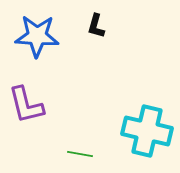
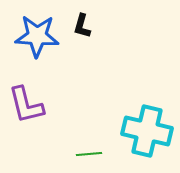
black L-shape: moved 14 px left
green line: moved 9 px right; rotated 15 degrees counterclockwise
